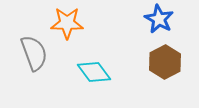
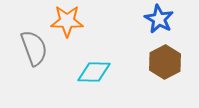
orange star: moved 2 px up
gray semicircle: moved 5 px up
cyan diamond: rotated 52 degrees counterclockwise
